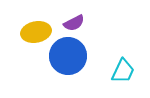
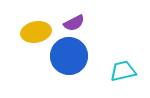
blue circle: moved 1 px right
cyan trapezoid: rotated 128 degrees counterclockwise
